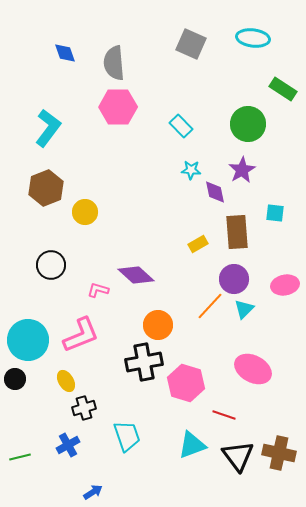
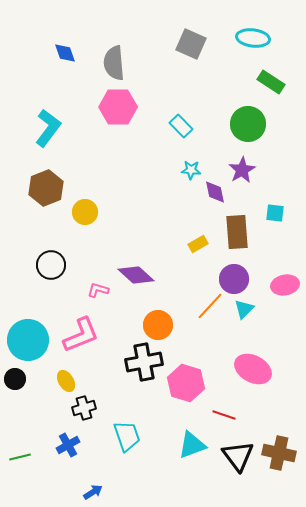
green rectangle at (283, 89): moved 12 px left, 7 px up
